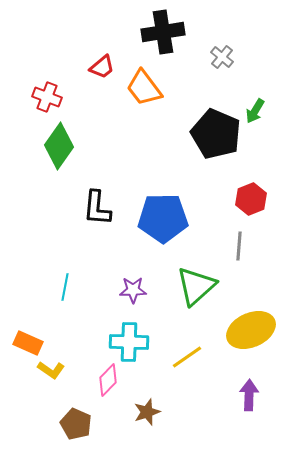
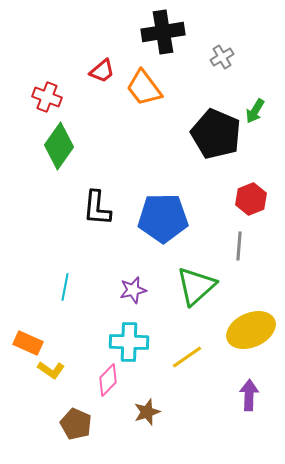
gray cross: rotated 20 degrees clockwise
red trapezoid: moved 4 px down
purple star: rotated 12 degrees counterclockwise
